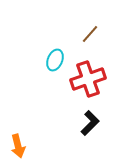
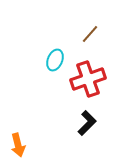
black L-shape: moved 3 px left
orange arrow: moved 1 px up
